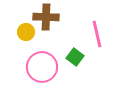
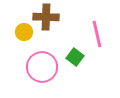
yellow circle: moved 2 px left
